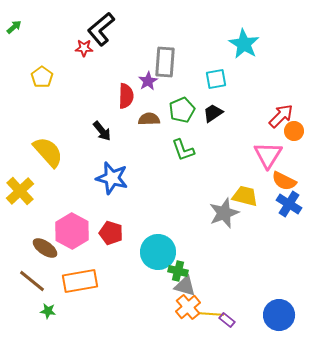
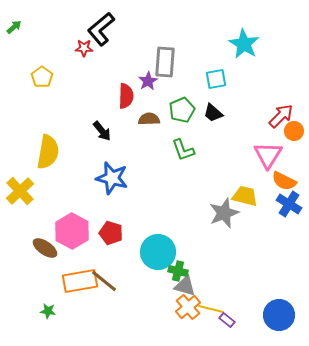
black trapezoid: rotated 105 degrees counterclockwise
yellow semicircle: rotated 52 degrees clockwise
brown line: moved 72 px right
yellow line: moved 5 px up; rotated 10 degrees clockwise
